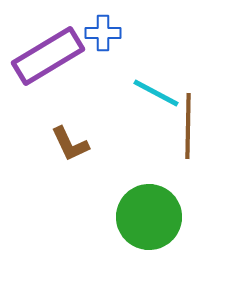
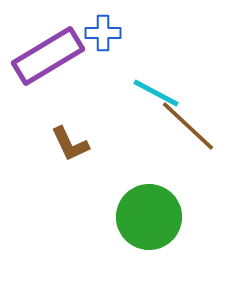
brown line: rotated 48 degrees counterclockwise
